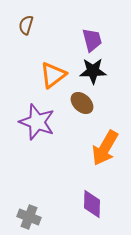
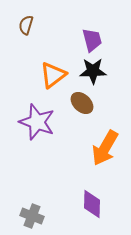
gray cross: moved 3 px right, 1 px up
